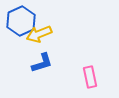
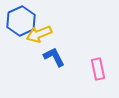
blue L-shape: moved 12 px right, 6 px up; rotated 100 degrees counterclockwise
pink rectangle: moved 8 px right, 8 px up
